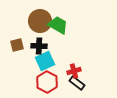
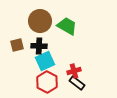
green trapezoid: moved 9 px right, 1 px down
